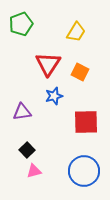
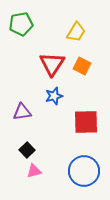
green pentagon: rotated 10 degrees clockwise
red triangle: moved 4 px right
orange square: moved 2 px right, 6 px up
